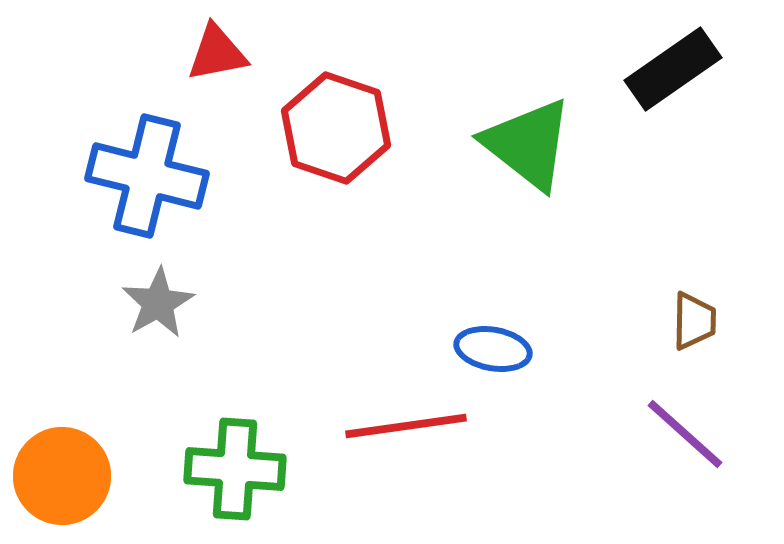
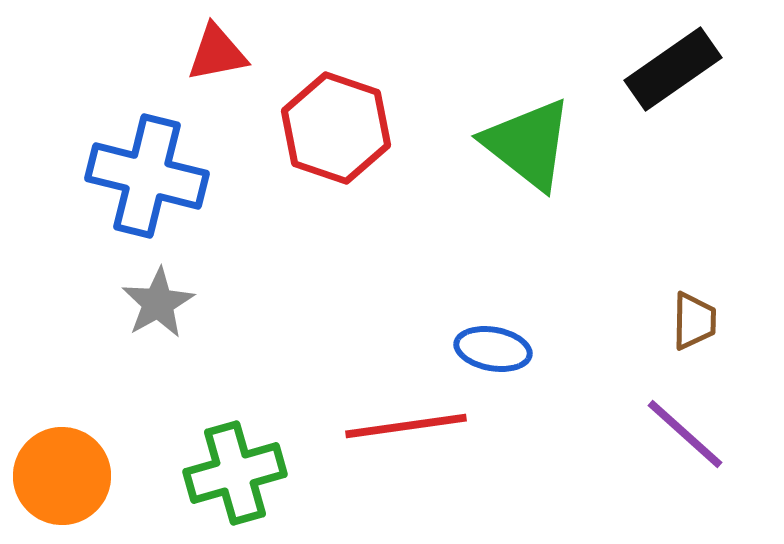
green cross: moved 4 px down; rotated 20 degrees counterclockwise
